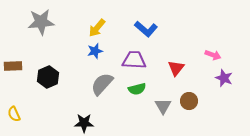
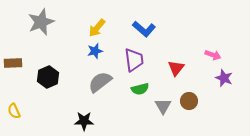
gray star: rotated 16 degrees counterclockwise
blue L-shape: moved 2 px left
purple trapezoid: rotated 80 degrees clockwise
brown rectangle: moved 3 px up
gray semicircle: moved 2 px left, 2 px up; rotated 10 degrees clockwise
green semicircle: moved 3 px right
yellow semicircle: moved 3 px up
black star: moved 2 px up
